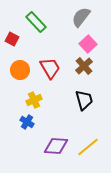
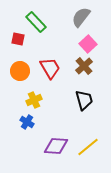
red square: moved 6 px right; rotated 16 degrees counterclockwise
orange circle: moved 1 px down
